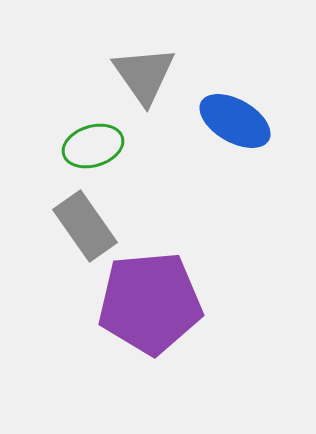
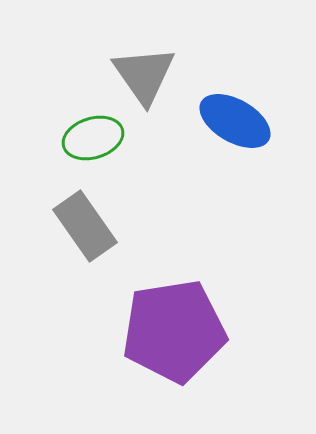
green ellipse: moved 8 px up
purple pentagon: moved 24 px right, 28 px down; rotated 4 degrees counterclockwise
